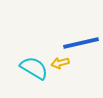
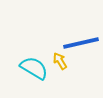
yellow arrow: moved 2 px up; rotated 72 degrees clockwise
